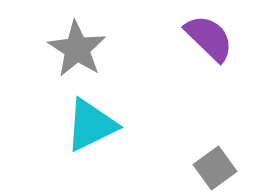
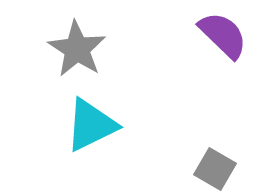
purple semicircle: moved 14 px right, 3 px up
gray square: moved 1 px down; rotated 24 degrees counterclockwise
